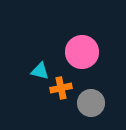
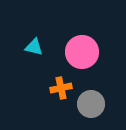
cyan triangle: moved 6 px left, 24 px up
gray circle: moved 1 px down
